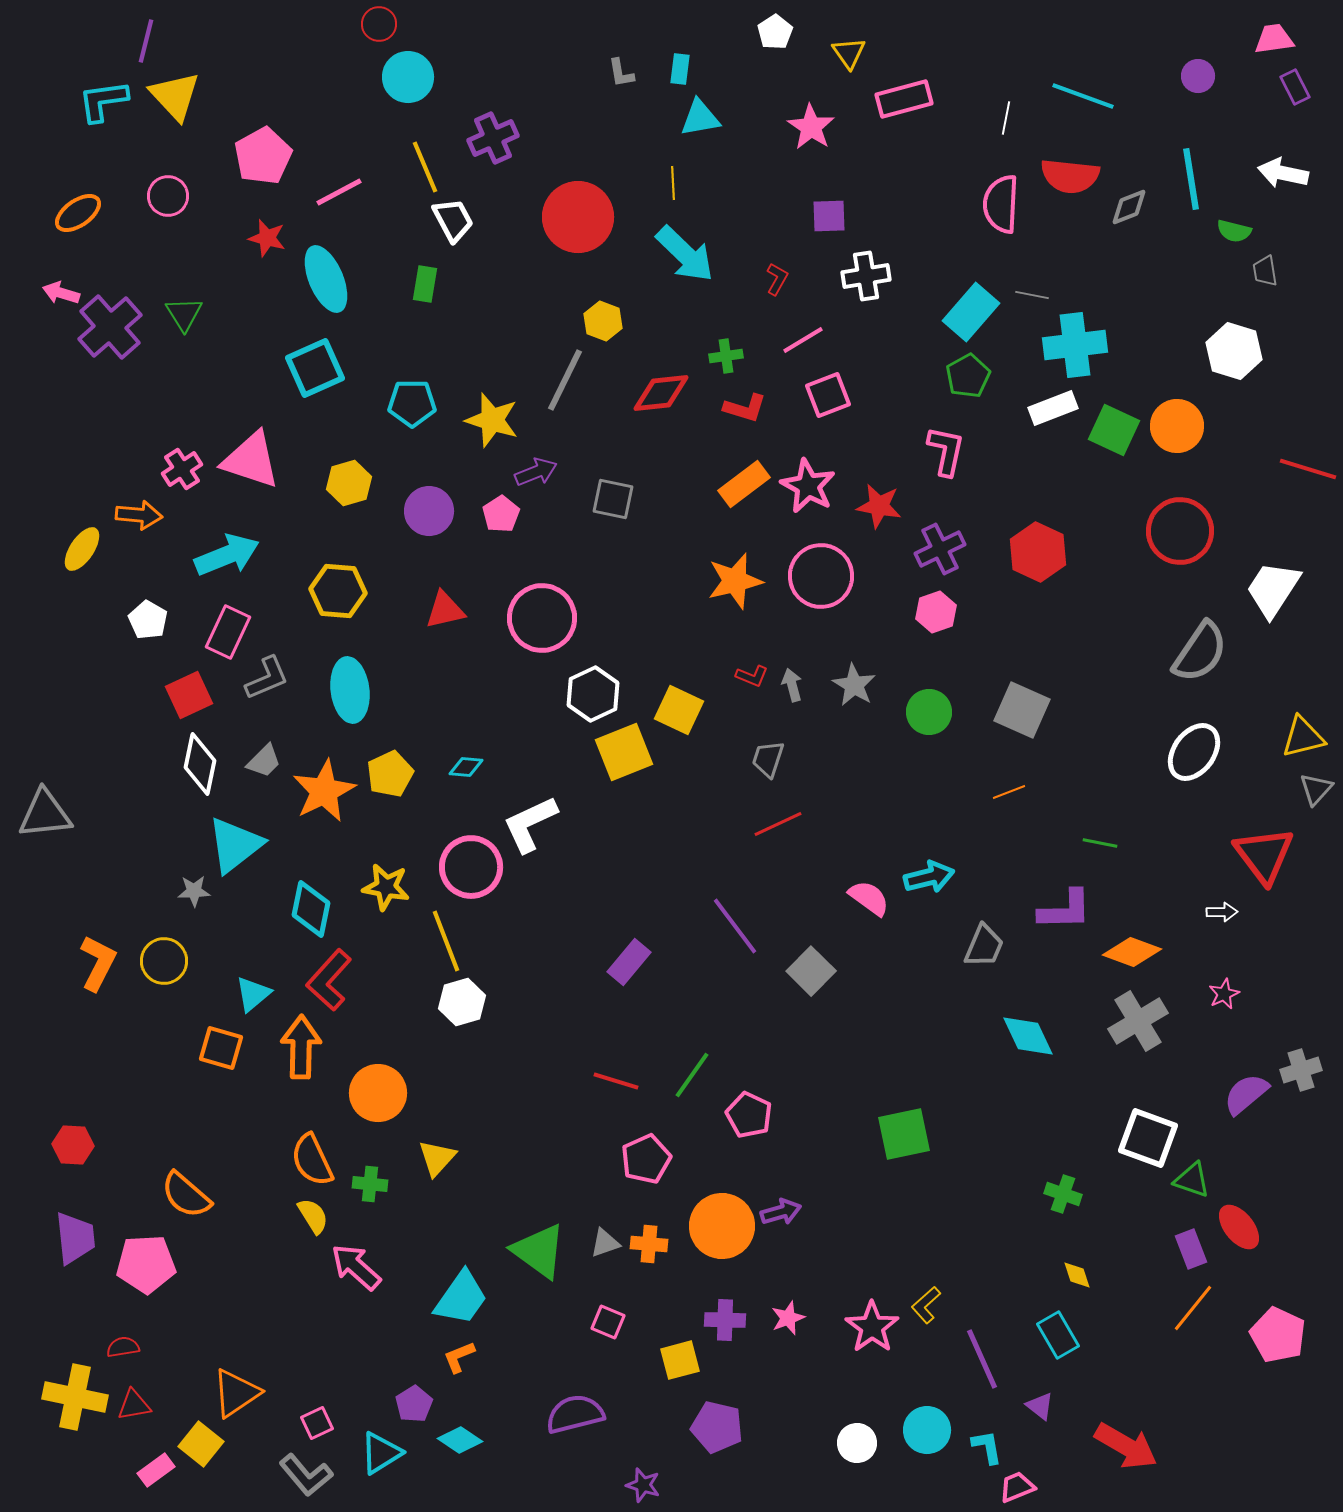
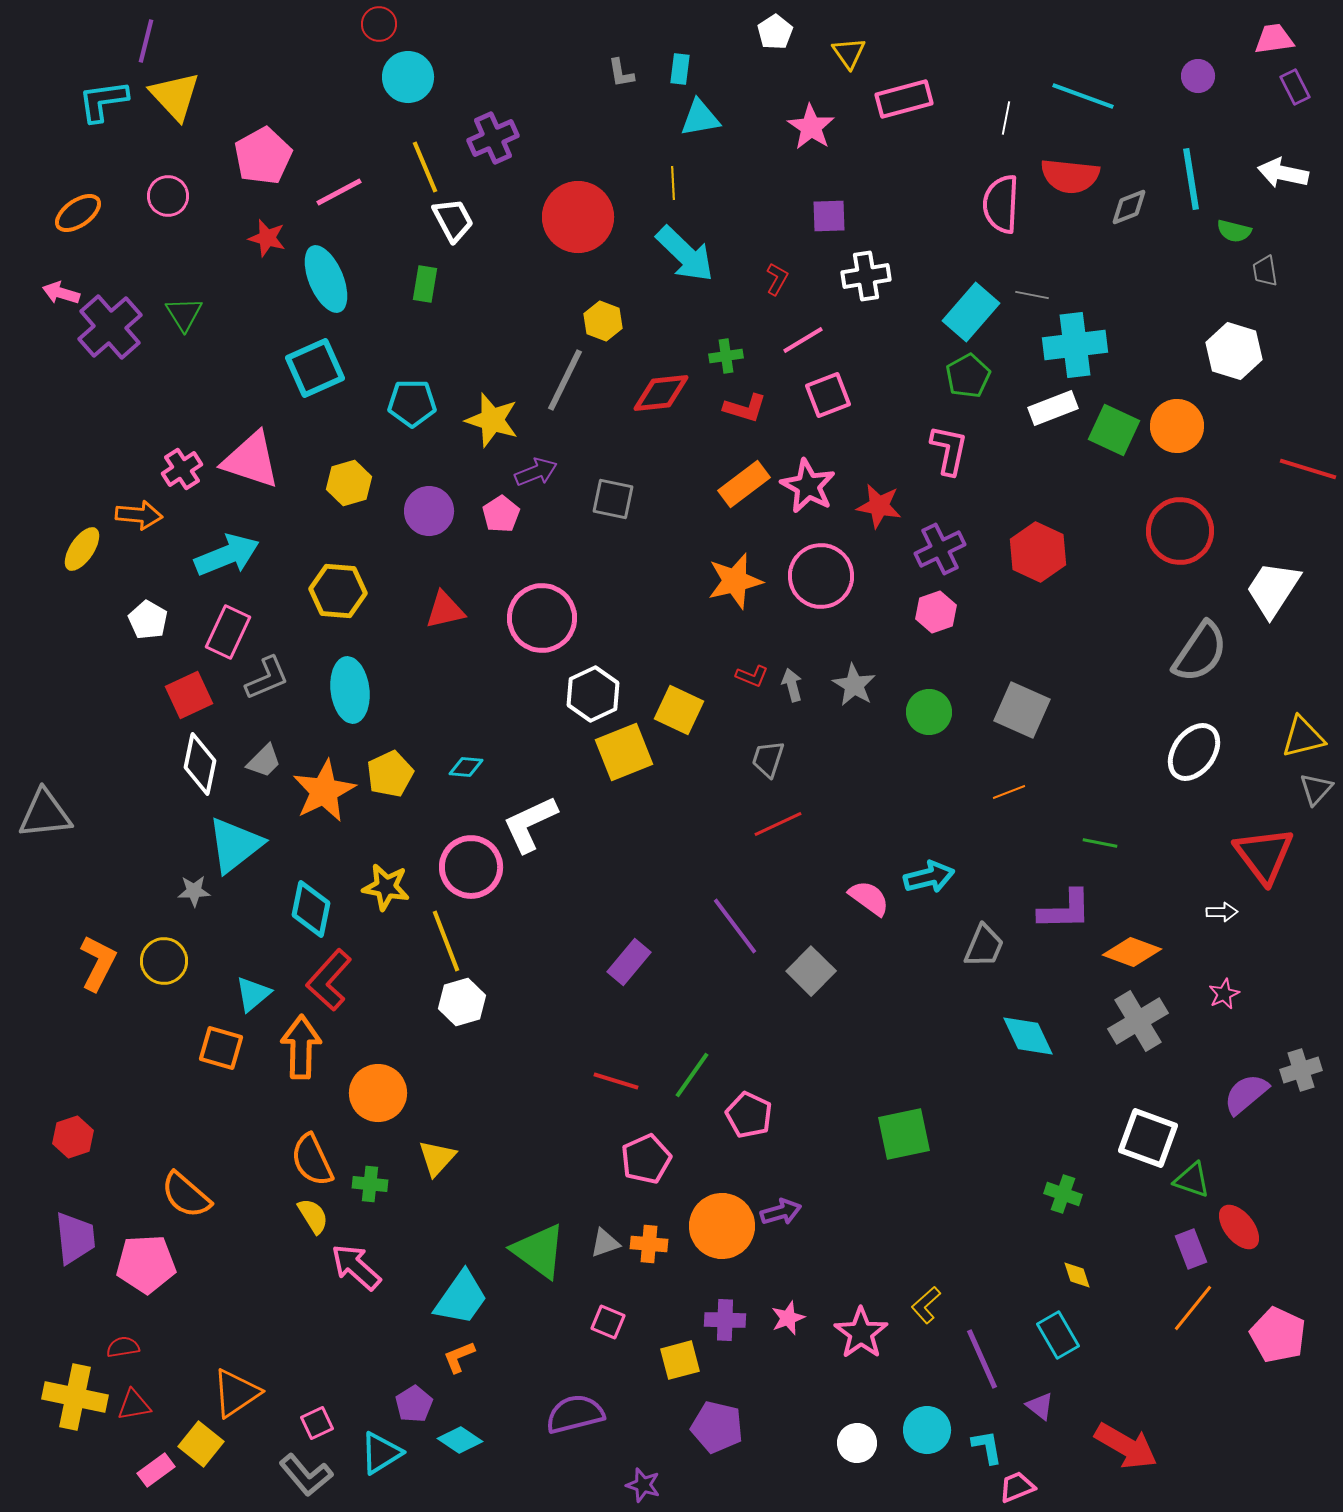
pink L-shape at (946, 451): moved 3 px right, 1 px up
red hexagon at (73, 1145): moved 8 px up; rotated 21 degrees counterclockwise
pink star at (872, 1327): moved 11 px left, 6 px down
